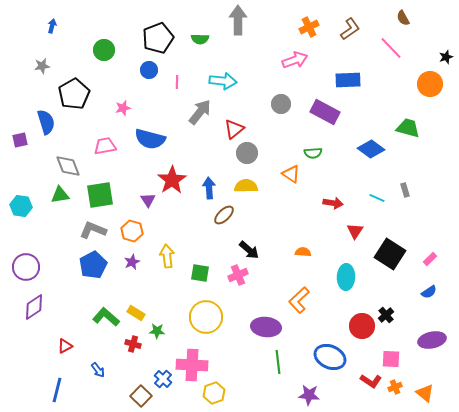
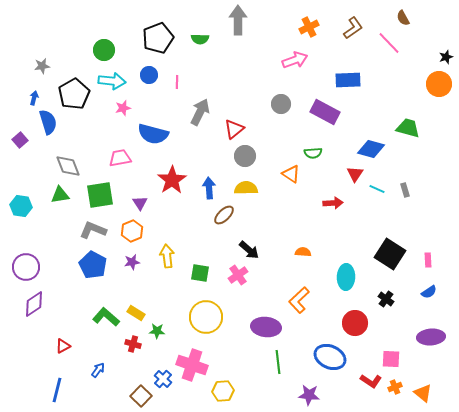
blue arrow at (52, 26): moved 18 px left, 72 px down
brown L-shape at (350, 29): moved 3 px right, 1 px up
pink line at (391, 48): moved 2 px left, 5 px up
blue circle at (149, 70): moved 5 px down
cyan arrow at (223, 81): moved 111 px left
orange circle at (430, 84): moved 9 px right
gray arrow at (200, 112): rotated 12 degrees counterclockwise
blue semicircle at (46, 122): moved 2 px right
blue semicircle at (150, 139): moved 3 px right, 5 px up
purple square at (20, 140): rotated 28 degrees counterclockwise
pink trapezoid at (105, 146): moved 15 px right, 12 px down
blue diamond at (371, 149): rotated 20 degrees counterclockwise
gray circle at (247, 153): moved 2 px left, 3 px down
yellow semicircle at (246, 186): moved 2 px down
cyan line at (377, 198): moved 9 px up
purple triangle at (148, 200): moved 8 px left, 3 px down
red arrow at (333, 203): rotated 12 degrees counterclockwise
orange hexagon at (132, 231): rotated 20 degrees clockwise
red triangle at (355, 231): moved 57 px up
pink rectangle at (430, 259): moved 2 px left, 1 px down; rotated 48 degrees counterclockwise
purple star at (132, 262): rotated 14 degrees clockwise
blue pentagon at (93, 265): rotated 16 degrees counterclockwise
pink cross at (238, 275): rotated 12 degrees counterclockwise
purple diamond at (34, 307): moved 3 px up
black cross at (386, 315): moved 16 px up; rotated 14 degrees counterclockwise
red circle at (362, 326): moved 7 px left, 3 px up
purple ellipse at (432, 340): moved 1 px left, 3 px up; rotated 8 degrees clockwise
red triangle at (65, 346): moved 2 px left
pink cross at (192, 365): rotated 16 degrees clockwise
blue arrow at (98, 370): rotated 105 degrees counterclockwise
yellow hexagon at (214, 393): moved 9 px right, 2 px up; rotated 15 degrees clockwise
orange triangle at (425, 393): moved 2 px left
